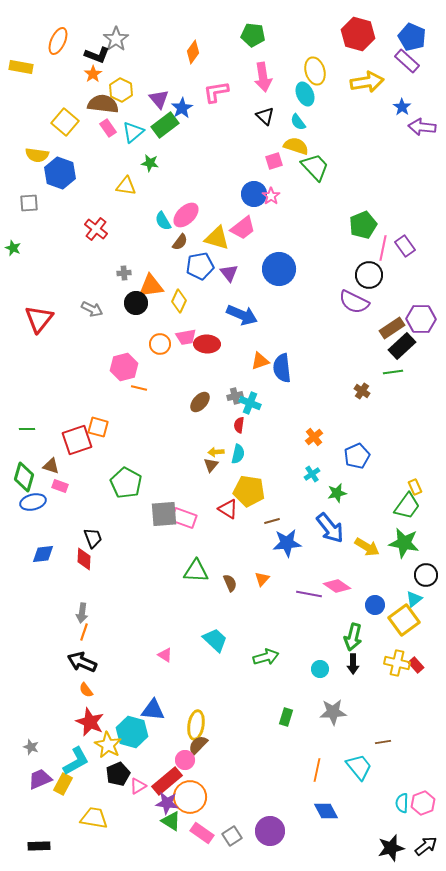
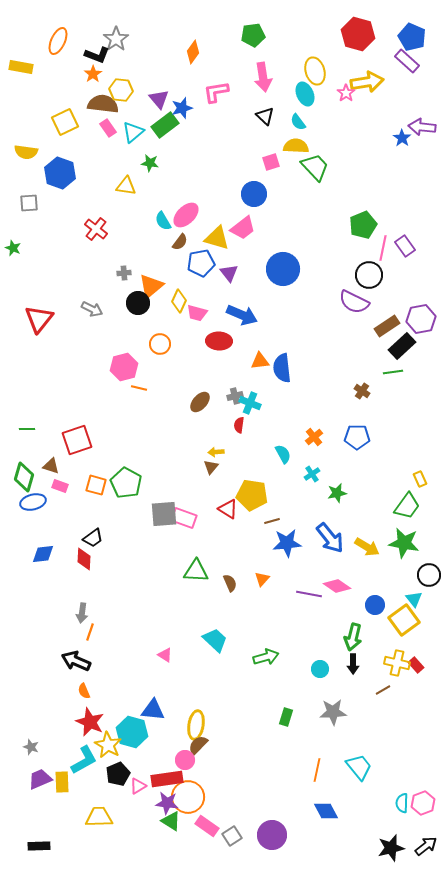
green pentagon at (253, 35): rotated 15 degrees counterclockwise
yellow hexagon at (121, 90): rotated 20 degrees counterclockwise
blue star at (402, 107): moved 31 px down
blue star at (182, 108): rotated 15 degrees clockwise
yellow square at (65, 122): rotated 24 degrees clockwise
yellow semicircle at (296, 146): rotated 15 degrees counterclockwise
yellow semicircle at (37, 155): moved 11 px left, 3 px up
pink square at (274, 161): moved 3 px left, 1 px down
pink star at (271, 196): moved 75 px right, 103 px up
blue pentagon at (200, 266): moved 1 px right, 3 px up
blue circle at (279, 269): moved 4 px right
orange triangle at (151, 286): rotated 32 degrees counterclockwise
black circle at (136, 303): moved 2 px right
purple hexagon at (421, 319): rotated 12 degrees counterclockwise
brown rectangle at (392, 328): moved 5 px left, 2 px up
pink trapezoid at (186, 337): moved 11 px right, 24 px up; rotated 25 degrees clockwise
red ellipse at (207, 344): moved 12 px right, 3 px up
orange triangle at (260, 361): rotated 12 degrees clockwise
orange square at (98, 427): moved 2 px left, 58 px down
cyan semicircle at (238, 454): moved 45 px right; rotated 42 degrees counterclockwise
blue pentagon at (357, 456): moved 19 px up; rotated 25 degrees clockwise
brown triangle at (211, 465): moved 2 px down
yellow rectangle at (415, 487): moved 5 px right, 8 px up
yellow pentagon at (249, 491): moved 3 px right, 4 px down
blue arrow at (330, 528): moved 10 px down
black trapezoid at (93, 538): rotated 75 degrees clockwise
black circle at (426, 575): moved 3 px right
cyan triangle at (414, 599): rotated 30 degrees counterclockwise
orange line at (84, 632): moved 6 px right
black arrow at (82, 662): moved 6 px left, 1 px up
orange semicircle at (86, 690): moved 2 px left, 1 px down; rotated 14 degrees clockwise
brown line at (383, 742): moved 52 px up; rotated 21 degrees counterclockwise
cyan L-shape at (76, 761): moved 8 px right, 1 px up
red rectangle at (167, 781): moved 2 px up; rotated 32 degrees clockwise
yellow rectangle at (63, 784): moved 1 px left, 2 px up; rotated 30 degrees counterclockwise
orange circle at (190, 797): moved 2 px left
yellow trapezoid at (94, 818): moved 5 px right, 1 px up; rotated 12 degrees counterclockwise
purple circle at (270, 831): moved 2 px right, 4 px down
pink rectangle at (202, 833): moved 5 px right, 7 px up
